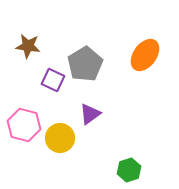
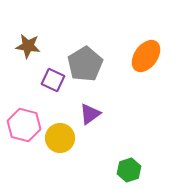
orange ellipse: moved 1 px right, 1 px down
